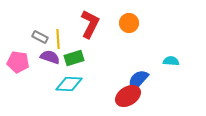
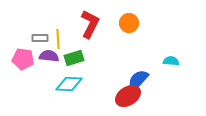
gray rectangle: moved 1 px down; rotated 28 degrees counterclockwise
purple semicircle: moved 1 px left, 1 px up; rotated 12 degrees counterclockwise
pink pentagon: moved 5 px right, 3 px up
